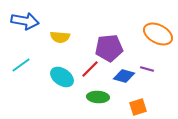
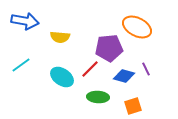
orange ellipse: moved 21 px left, 7 px up
purple line: moved 1 px left; rotated 48 degrees clockwise
orange square: moved 5 px left, 1 px up
